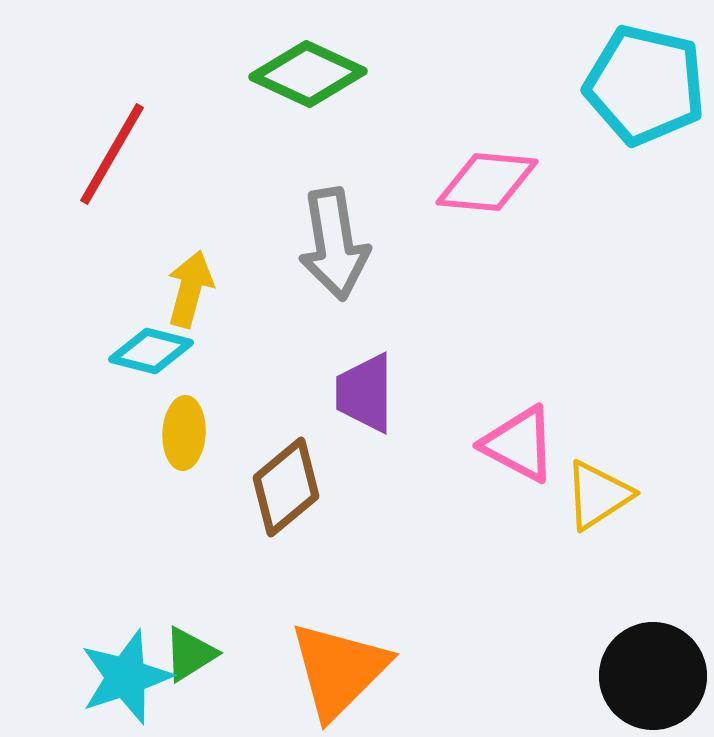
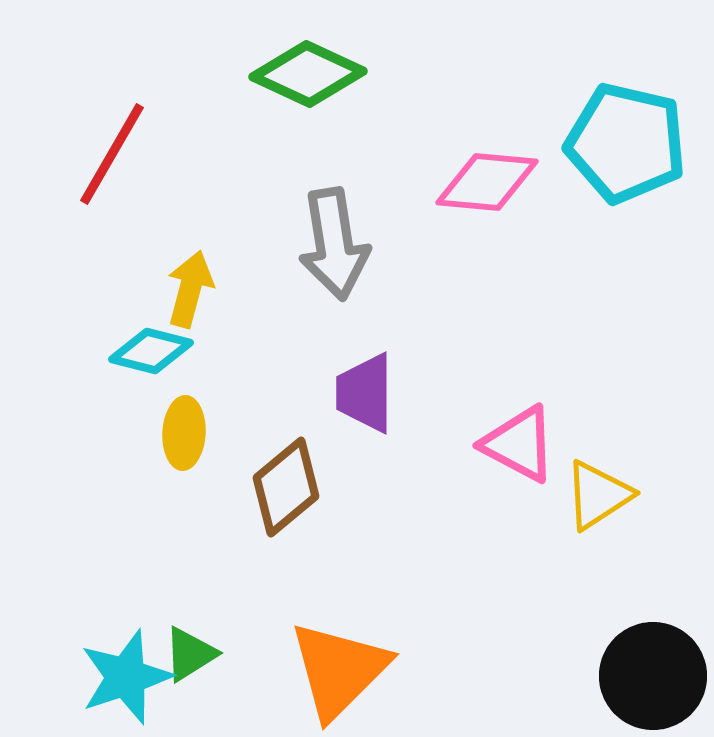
cyan pentagon: moved 19 px left, 58 px down
